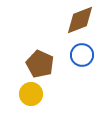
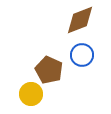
brown pentagon: moved 9 px right, 6 px down
